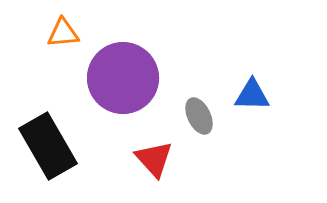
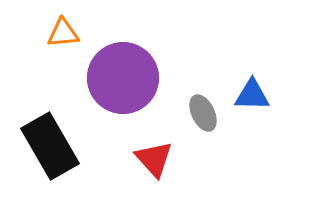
gray ellipse: moved 4 px right, 3 px up
black rectangle: moved 2 px right
